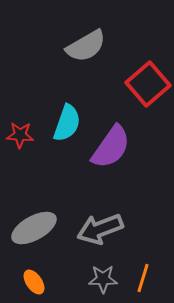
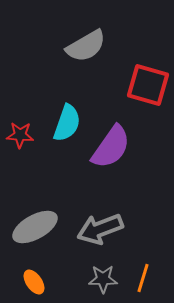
red square: moved 1 px down; rotated 33 degrees counterclockwise
gray ellipse: moved 1 px right, 1 px up
